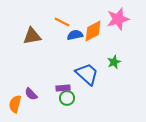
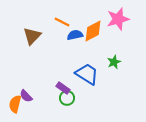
brown triangle: rotated 36 degrees counterclockwise
blue trapezoid: rotated 10 degrees counterclockwise
purple rectangle: rotated 40 degrees clockwise
purple semicircle: moved 5 px left, 2 px down
